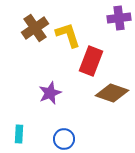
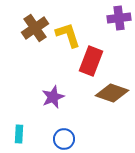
purple star: moved 3 px right, 4 px down
